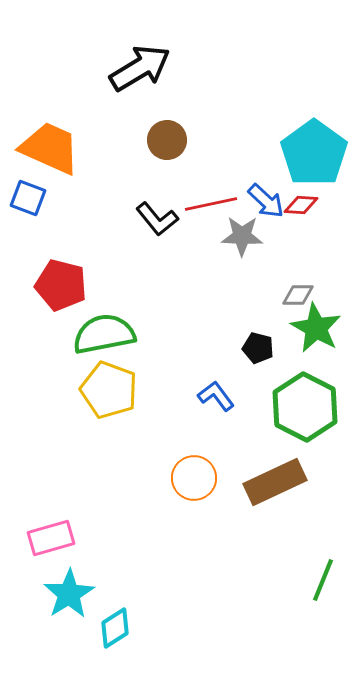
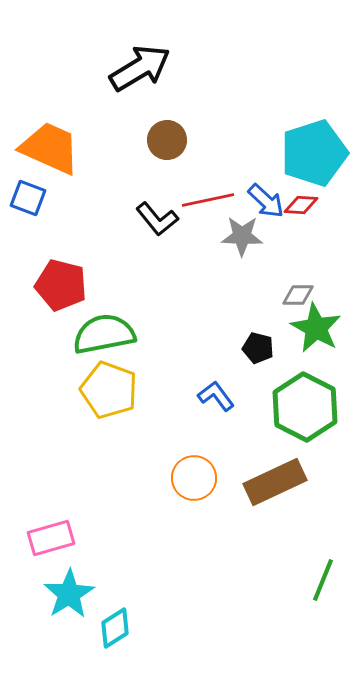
cyan pentagon: rotated 18 degrees clockwise
red line: moved 3 px left, 4 px up
